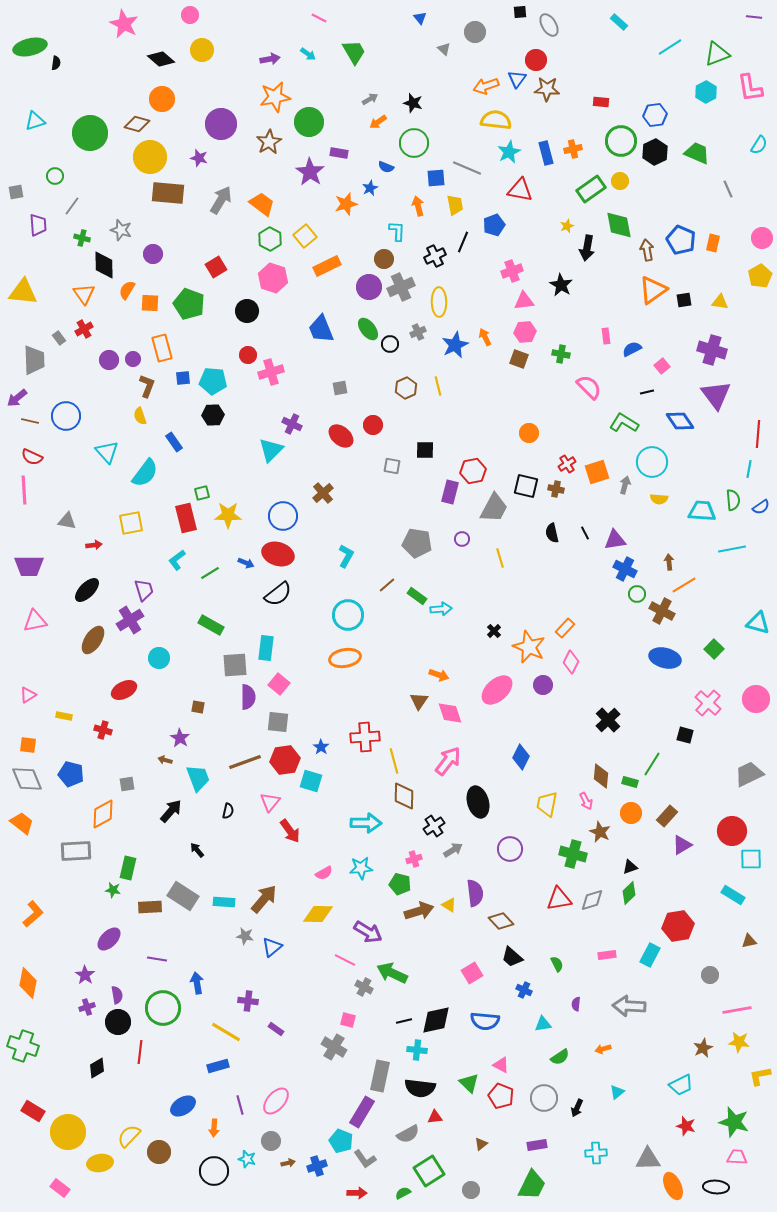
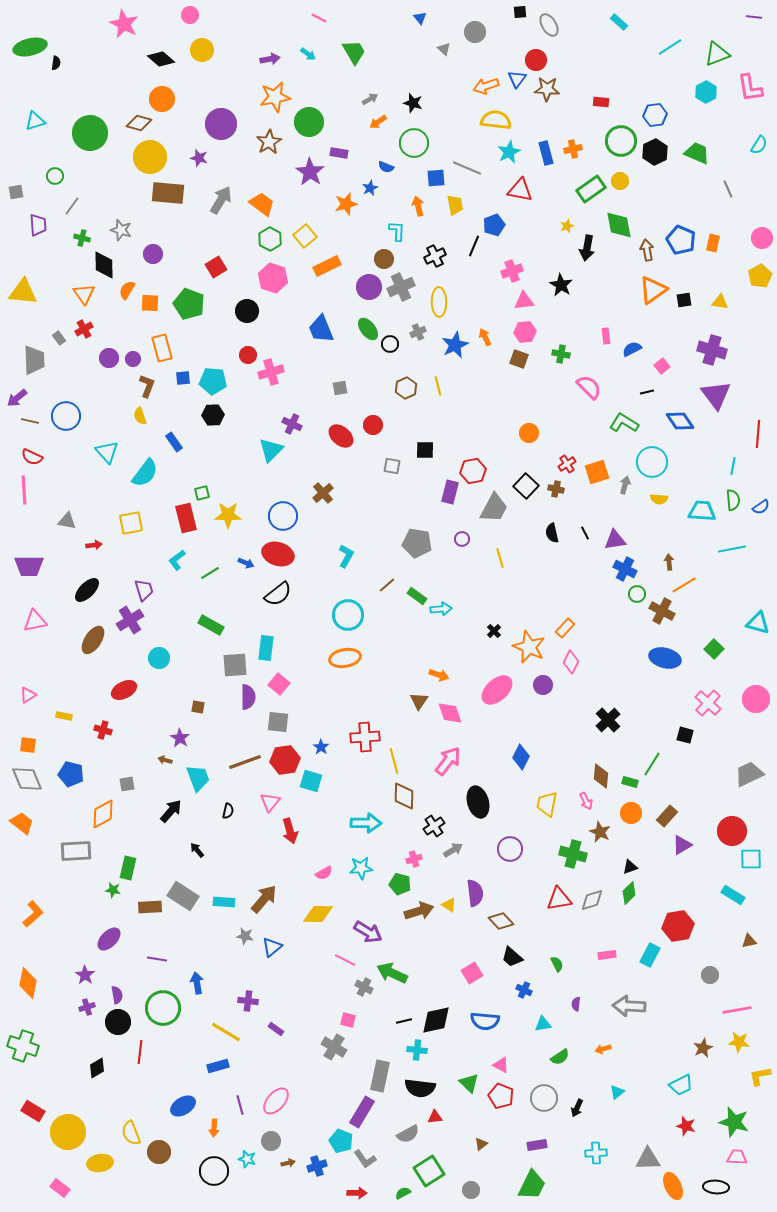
brown diamond at (137, 124): moved 2 px right, 1 px up
black line at (463, 242): moved 11 px right, 4 px down
purple circle at (109, 360): moved 2 px up
cyan line at (749, 469): moved 16 px left, 3 px up
black square at (526, 486): rotated 30 degrees clockwise
red arrow at (290, 831): rotated 20 degrees clockwise
yellow semicircle at (129, 1136): moved 2 px right, 3 px up; rotated 65 degrees counterclockwise
